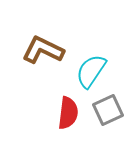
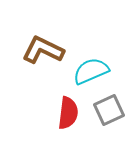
cyan semicircle: rotated 33 degrees clockwise
gray square: moved 1 px right
